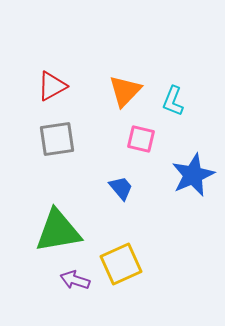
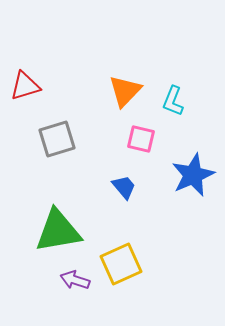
red triangle: moved 27 px left; rotated 12 degrees clockwise
gray square: rotated 9 degrees counterclockwise
blue trapezoid: moved 3 px right, 1 px up
